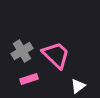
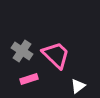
gray cross: rotated 25 degrees counterclockwise
